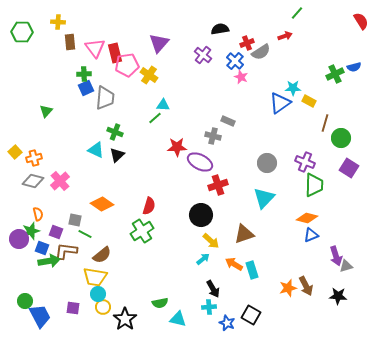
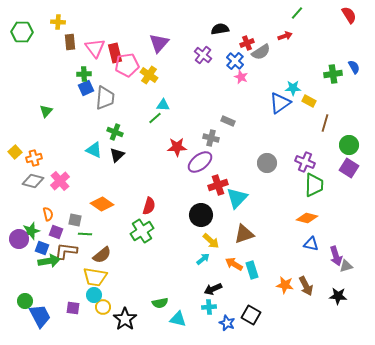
red semicircle at (361, 21): moved 12 px left, 6 px up
blue semicircle at (354, 67): rotated 104 degrees counterclockwise
green cross at (335, 74): moved 2 px left; rotated 18 degrees clockwise
gray cross at (213, 136): moved 2 px left, 2 px down
green circle at (341, 138): moved 8 px right, 7 px down
cyan triangle at (96, 150): moved 2 px left
purple ellipse at (200, 162): rotated 65 degrees counterclockwise
cyan triangle at (264, 198): moved 27 px left
orange semicircle at (38, 214): moved 10 px right
green line at (85, 234): rotated 24 degrees counterclockwise
blue triangle at (311, 235): moved 9 px down; rotated 35 degrees clockwise
orange star at (288, 288): moved 3 px left, 3 px up; rotated 24 degrees clockwise
black arrow at (213, 289): rotated 96 degrees clockwise
cyan circle at (98, 294): moved 4 px left, 1 px down
